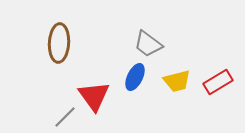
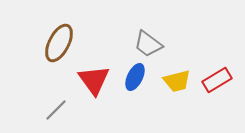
brown ellipse: rotated 24 degrees clockwise
red rectangle: moved 1 px left, 2 px up
red triangle: moved 16 px up
gray line: moved 9 px left, 7 px up
